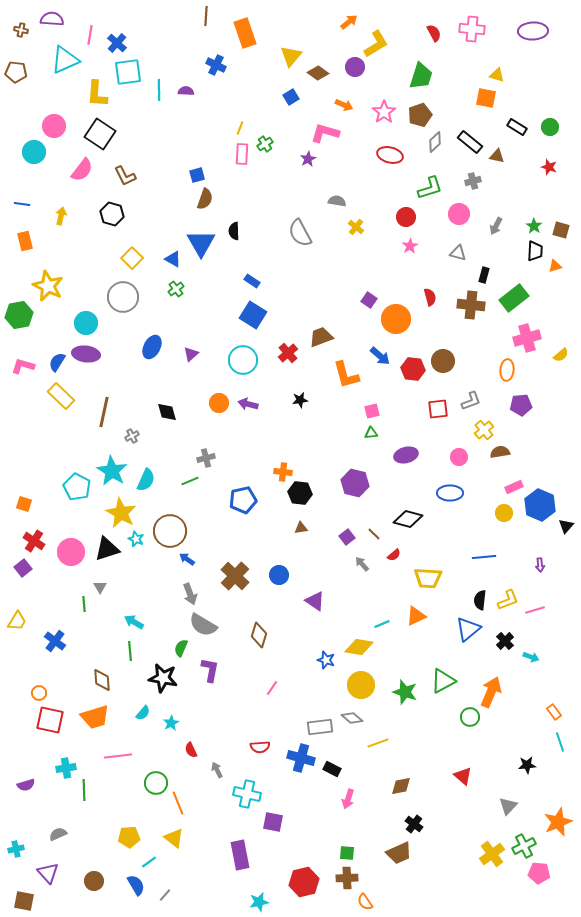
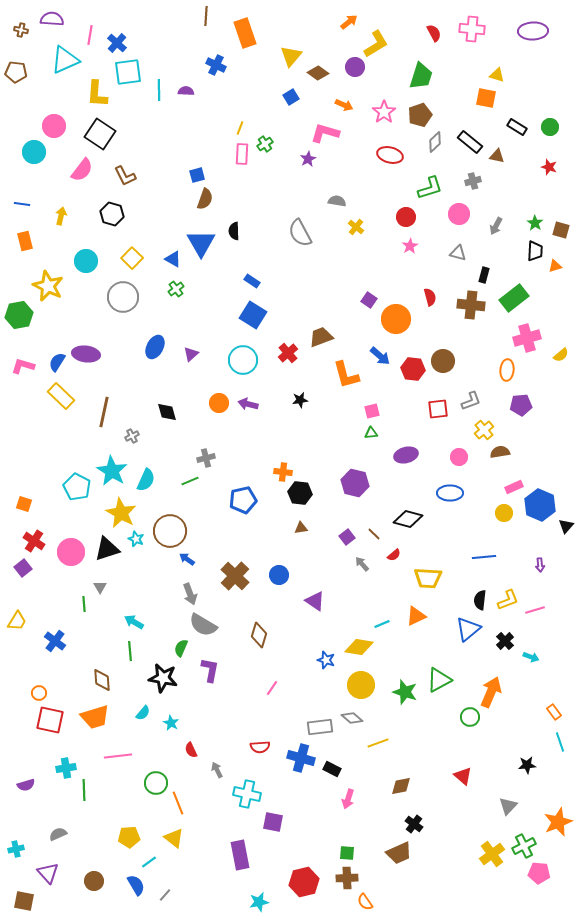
green star at (534, 226): moved 1 px right, 3 px up
cyan circle at (86, 323): moved 62 px up
blue ellipse at (152, 347): moved 3 px right
green triangle at (443, 681): moved 4 px left, 1 px up
cyan star at (171, 723): rotated 14 degrees counterclockwise
